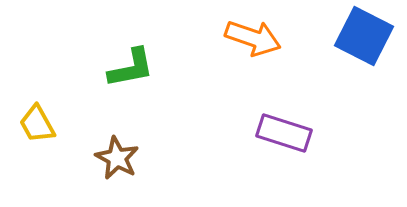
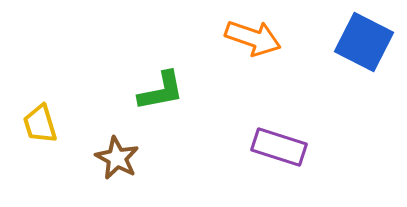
blue square: moved 6 px down
green L-shape: moved 30 px right, 23 px down
yellow trapezoid: moved 3 px right; rotated 12 degrees clockwise
purple rectangle: moved 5 px left, 14 px down
